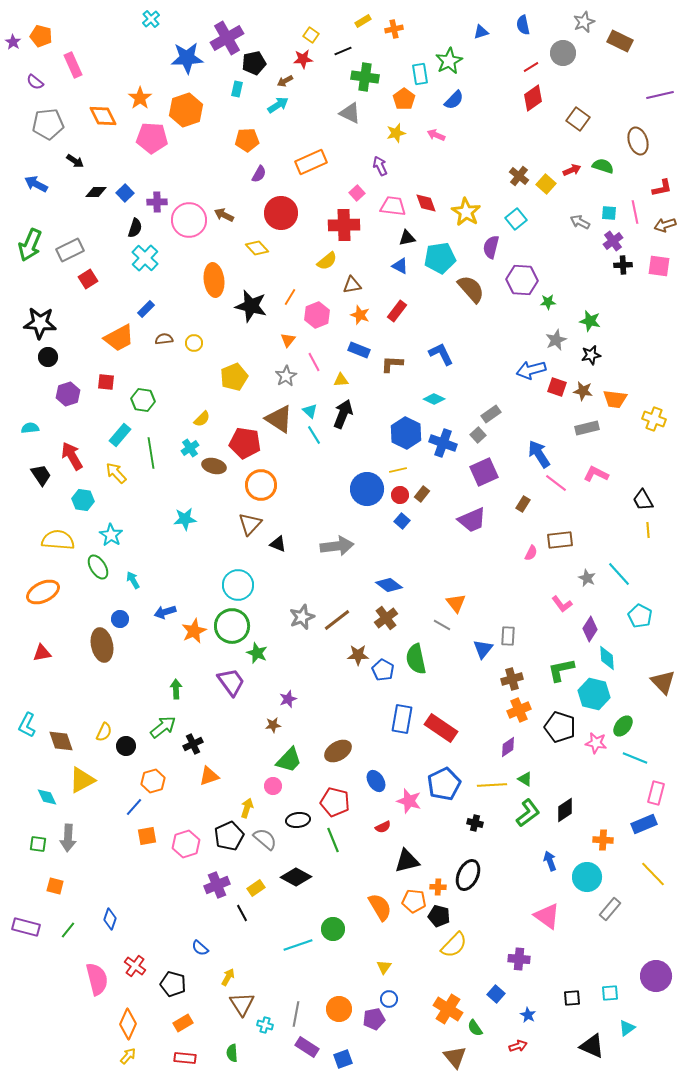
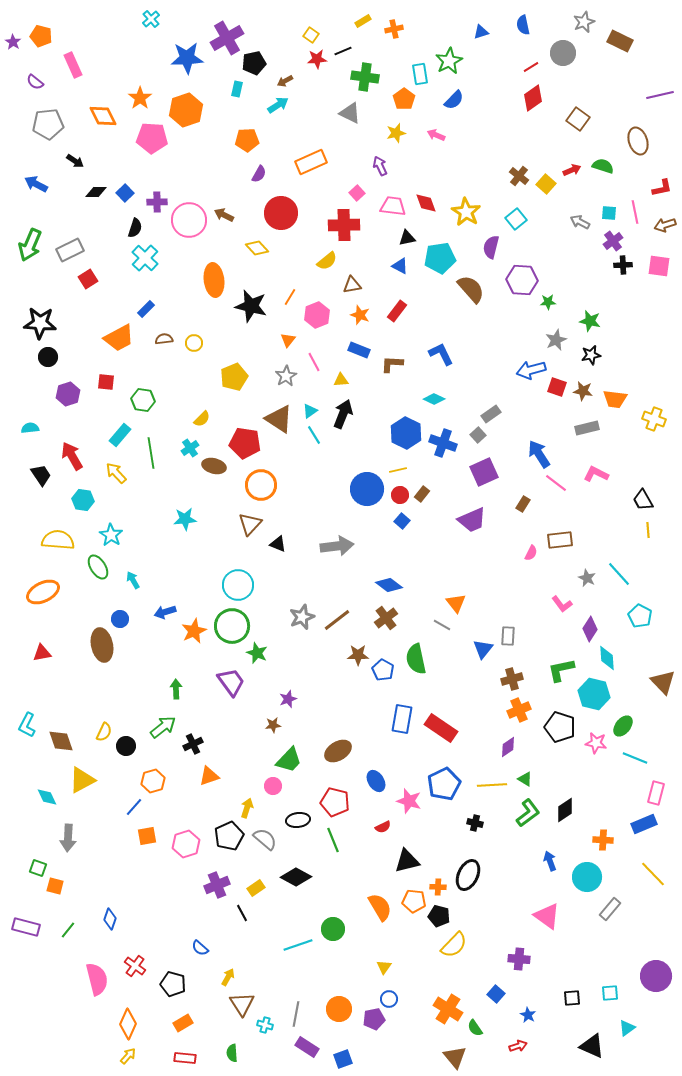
red star at (303, 59): moved 14 px right
cyan triangle at (310, 411): rotated 42 degrees clockwise
green square at (38, 844): moved 24 px down; rotated 12 degrees clockwise
